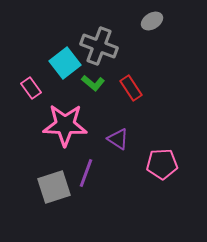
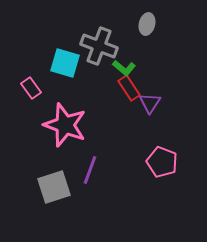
gray ellipse: moved 5 px left, 3 px down; rotated 45 degrees counterclockwise
cyan square: rotated 36 degrees counterclockwise
green L-shape: moved 31 px right, 15 px up
red rectangle: moved 2 px left
pink star: rotated 18 degrees clockwise
purple triangle: moved 32 px right, 36 px up; rotated 30 degrees clockwise
pink pentagon: moved 2 px up; rotated 24 degrees clockwise
purple line: moved 4 px right, 3 px up
